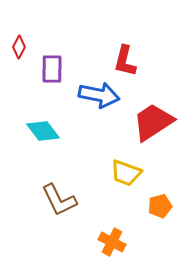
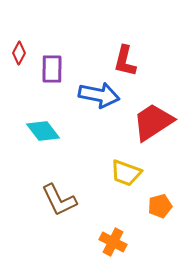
red diamond: moved 6 px down
orange cross: moved 1 px right
